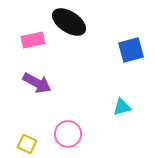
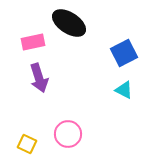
black ellipse: moved 1 px down
pink rectangle: moved 2 px down
blue square: moved 7 px left, 3 px down; rotated 12 degrees counterclockwise
purple arrow: moved 2 px right, 5 px up; rotated 44 degrees clockwise
cyan triangle: moved 2 px right, 17 px up; rotated 42 degrees clockwise
